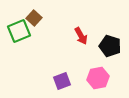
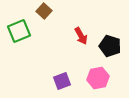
brown square: moved 10 px right, 7 px up
